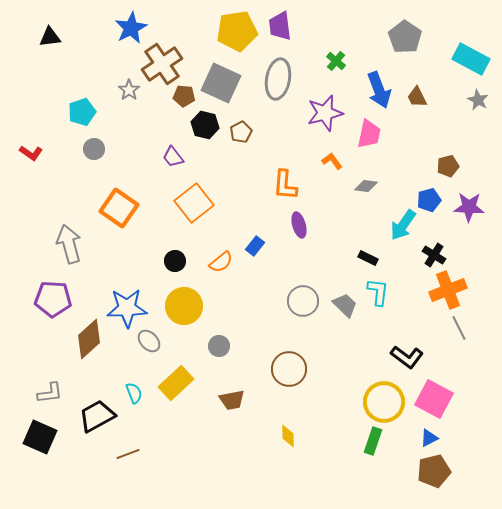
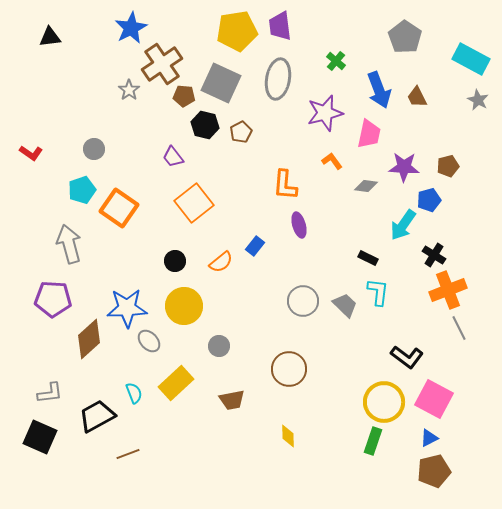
cyan pentagon at (82, 112): moved 78 px down
purple star at (469, 207): moved 65 px left, 40 px up
